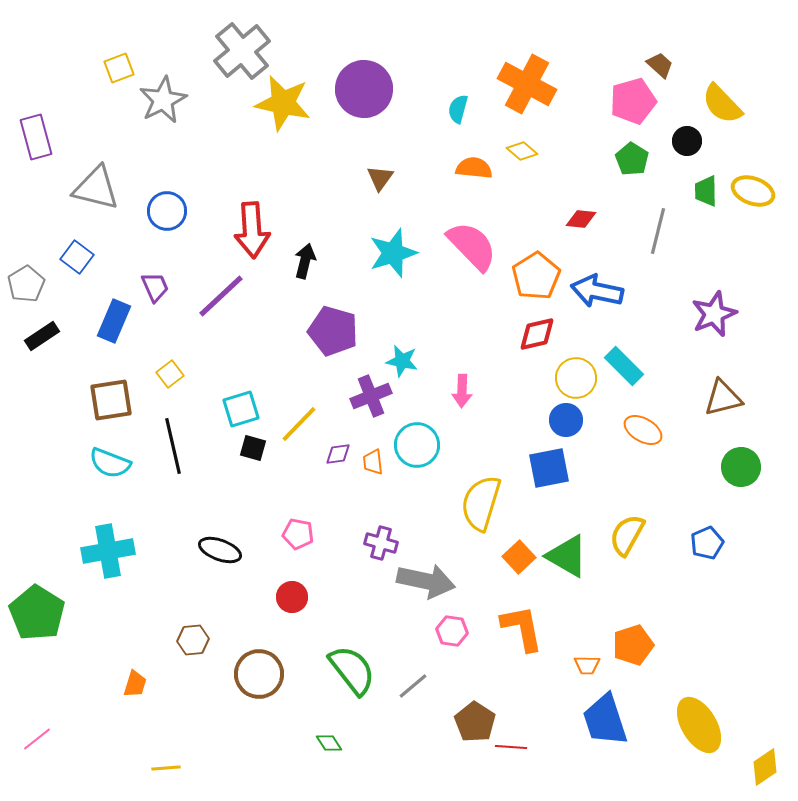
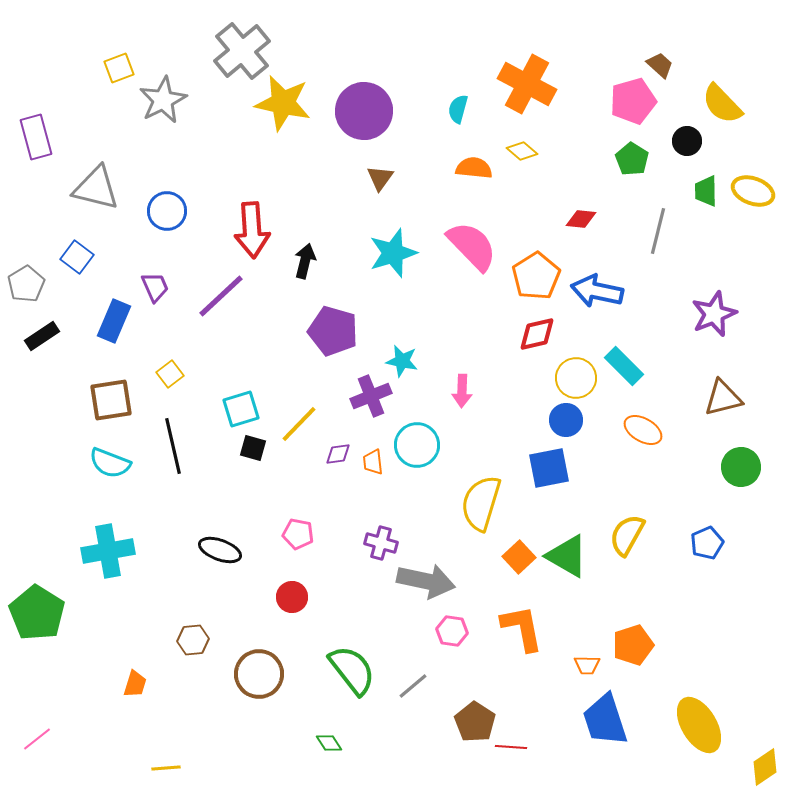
purple circle at (364, 89): moved 22 px down
